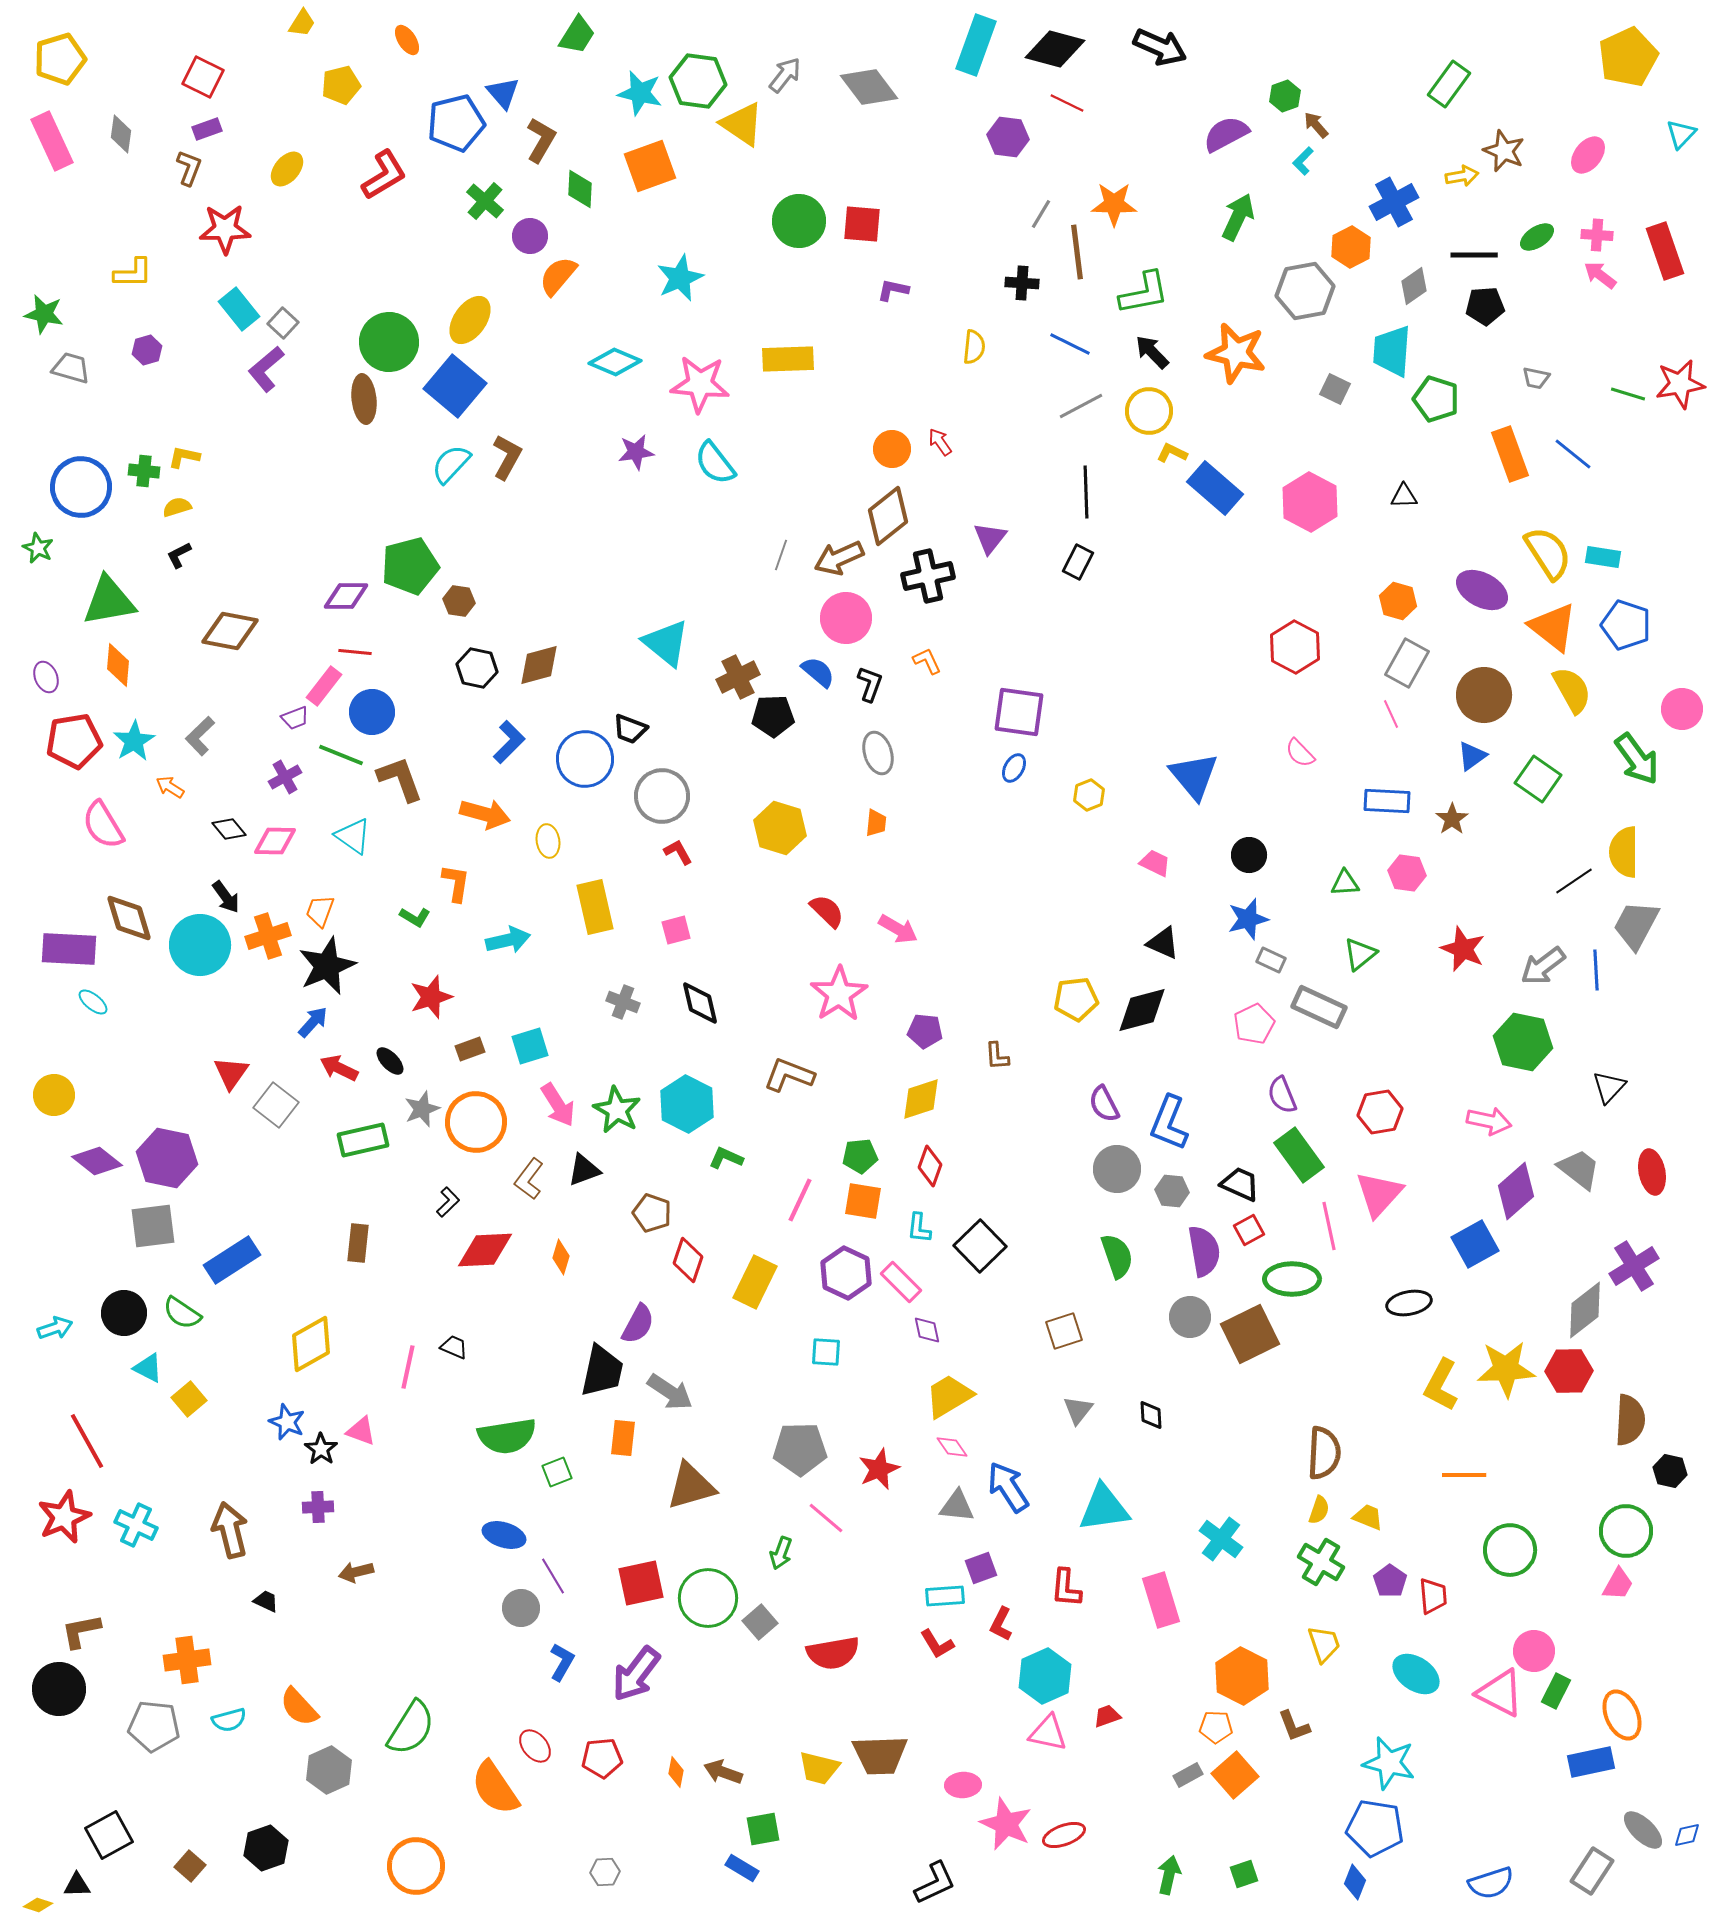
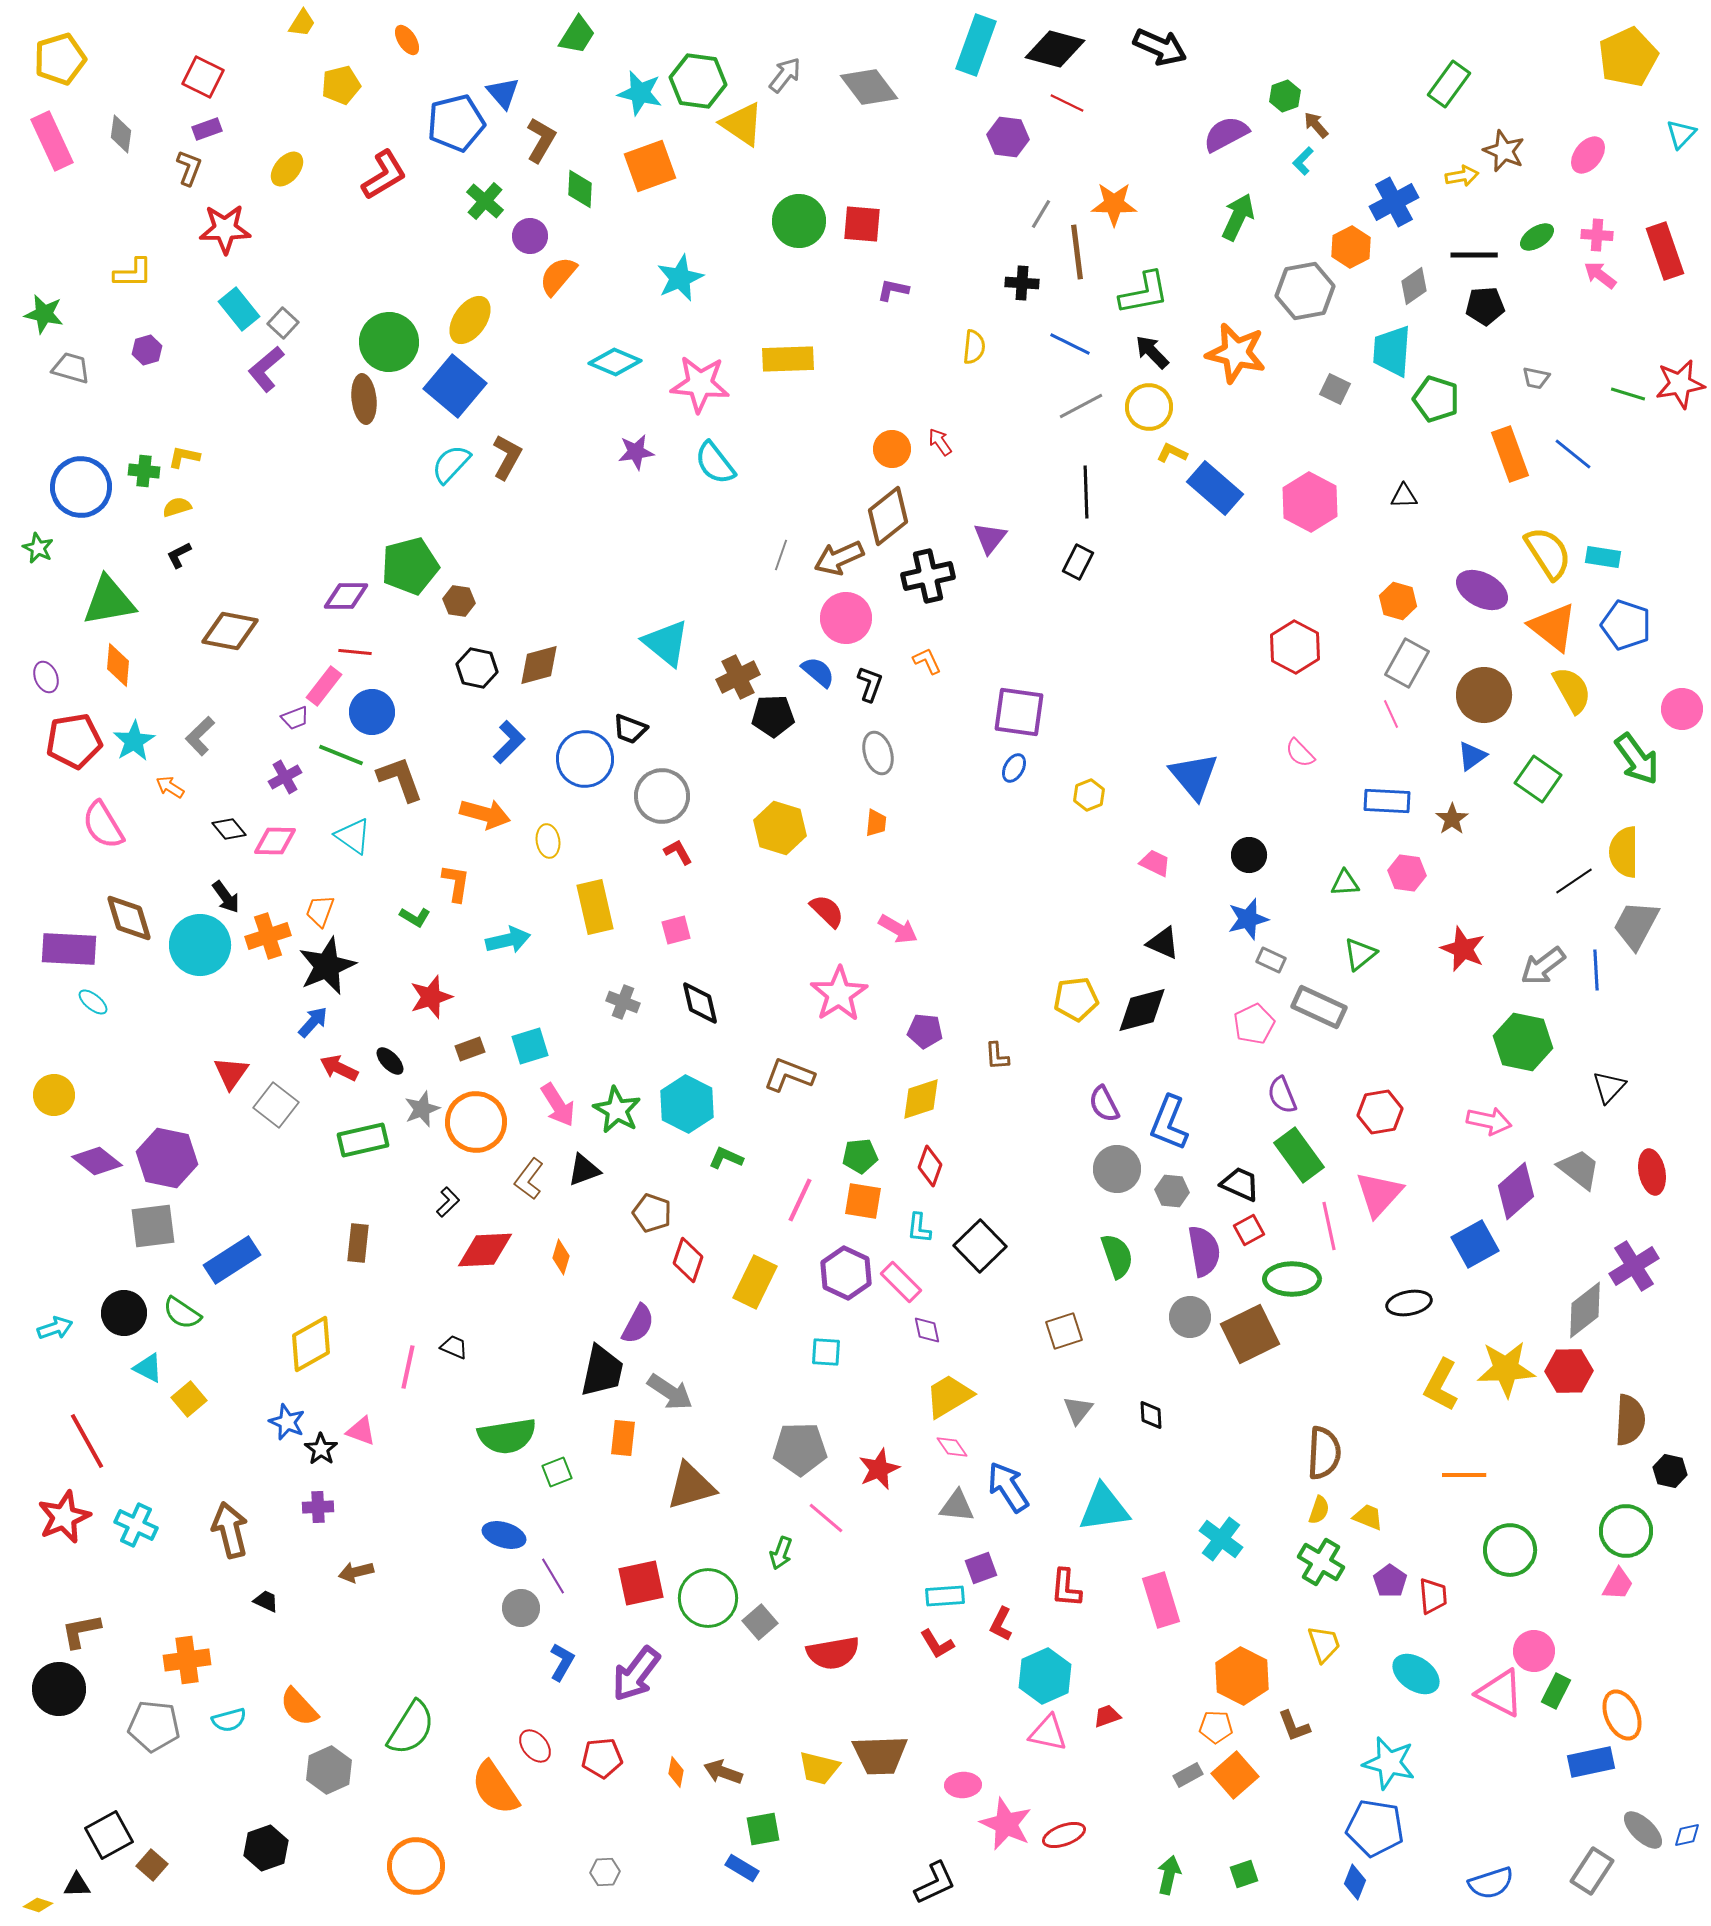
yellow circle at (1149, 411): moved 4 px up
brown square at (190, 1866): moved 38 px left, 1 px up
